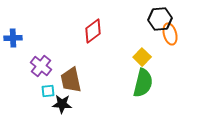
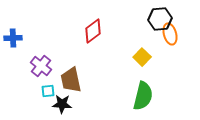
green semicircle: moved 13 px down
